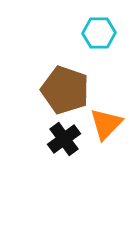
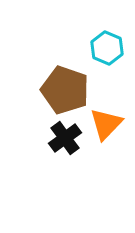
cyan hexagon: moved 8 px right, 15 px down; rotated 24 degrees clockwise
black cross: moved 1 px right, 1 px up
